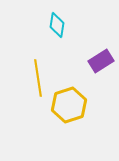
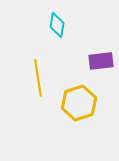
purple rectangle: rotated 25 degrees clockwise
yellow hexagon: moved 10 px right, 2 px up
